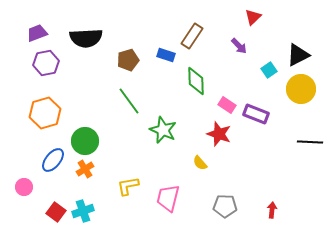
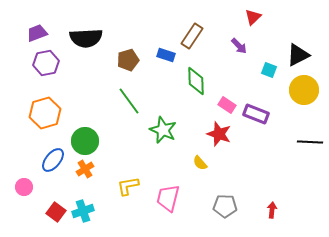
cyan square: rotated 35 degrees counterclockwise
yellow circle: moved 3 px right, 1 px down
